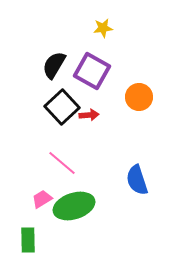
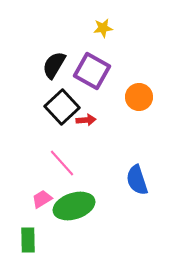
red arrow: moved 3 px left, 5 px down
pink line: rotated 8 degrees clockwise
